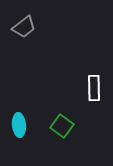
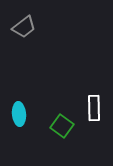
white rectangle: moved 20 px down
cyan ellipse: moved 11 px up
